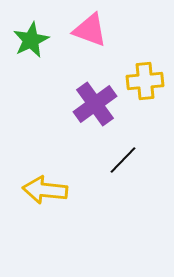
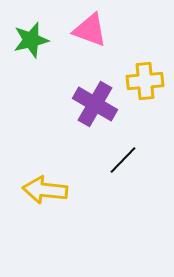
green star: rotated 12 degrees clockwise
purple cross: rotated 24 degrees counterclockwise
